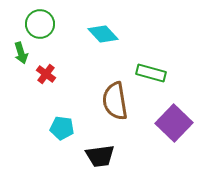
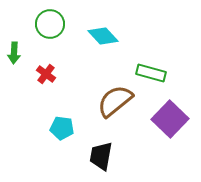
green circle: moved 10 px right
cyan diamond: moved 2 px down
green arrow: moved 7 px left; rotated 20 degrees clockwise
brown semicircle: rotated 60 degrees clockwise
purple square: moved 4 px left, 4 px up
black trapezoid: moved 1 px right; rotated 108 degrees clockwise
